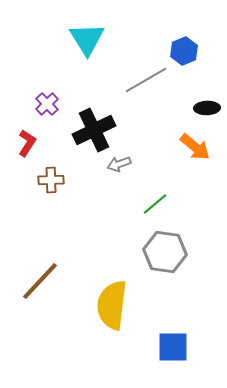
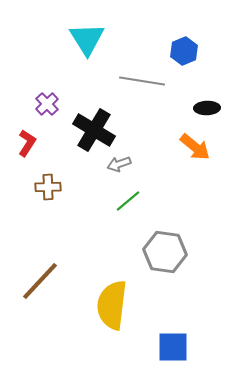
gray line: moved 4 px left, 1 px down; rotated 39 degrees clockwise
black cross: rotated 33 degrees counterclockwise
brown cross: moved 3 px left, 7 px down
green line: moved 27 px left, 3 px up
